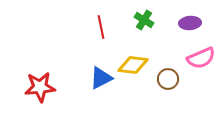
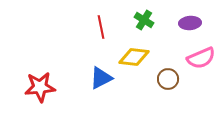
yellow diamond: moved 1 px right, 8 px up
